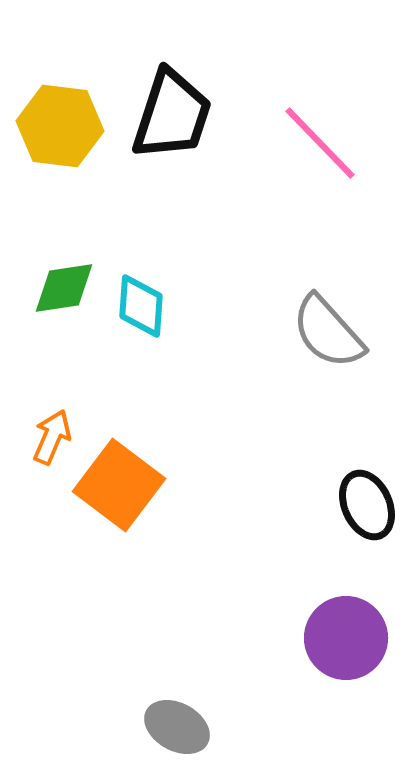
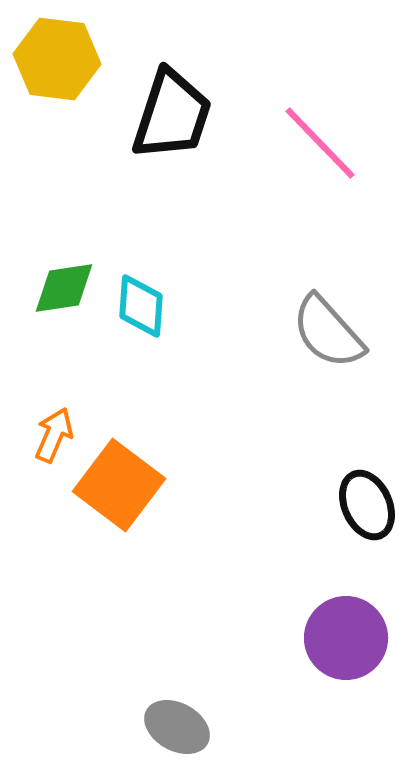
yellow hexagon: moved 3 px left, 67 px up
orange arrow: moved 2 px right, 2 px up
